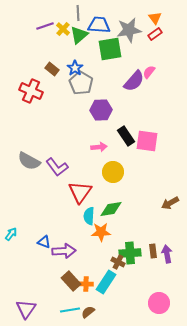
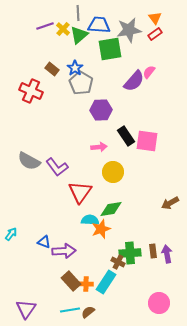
cyan semicircle at (89, 216): moved 1 px right, 4 px down; rotated 90 degrees clockwise
orange star at (101, 232): moved 3 px up; rotated 18 degrees counterclockwise
